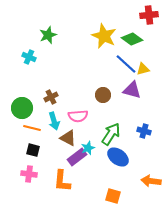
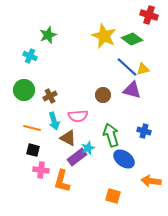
red cross: rotated 24 degrees clockwise
cyan cross: moved 1 px right, 1 px up
blue line: moved 1 px right, 3 px down
brown cross: moved 1 px left, 1 px up
green circle: moved 2 px right, 18 px up
green arrow: moved 1 px down; rotated 50 degrees counterclockwise
blue ellipse: moved 6 px right, 2 px down
pink cross: moved 12 px right, 4 px up
orange L-shape: rotated 10 degrees clockwise
